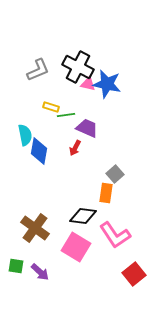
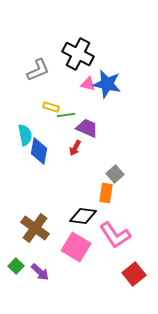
black cross: moved 13 px up
green square: rotated 35 degrees clockwise
